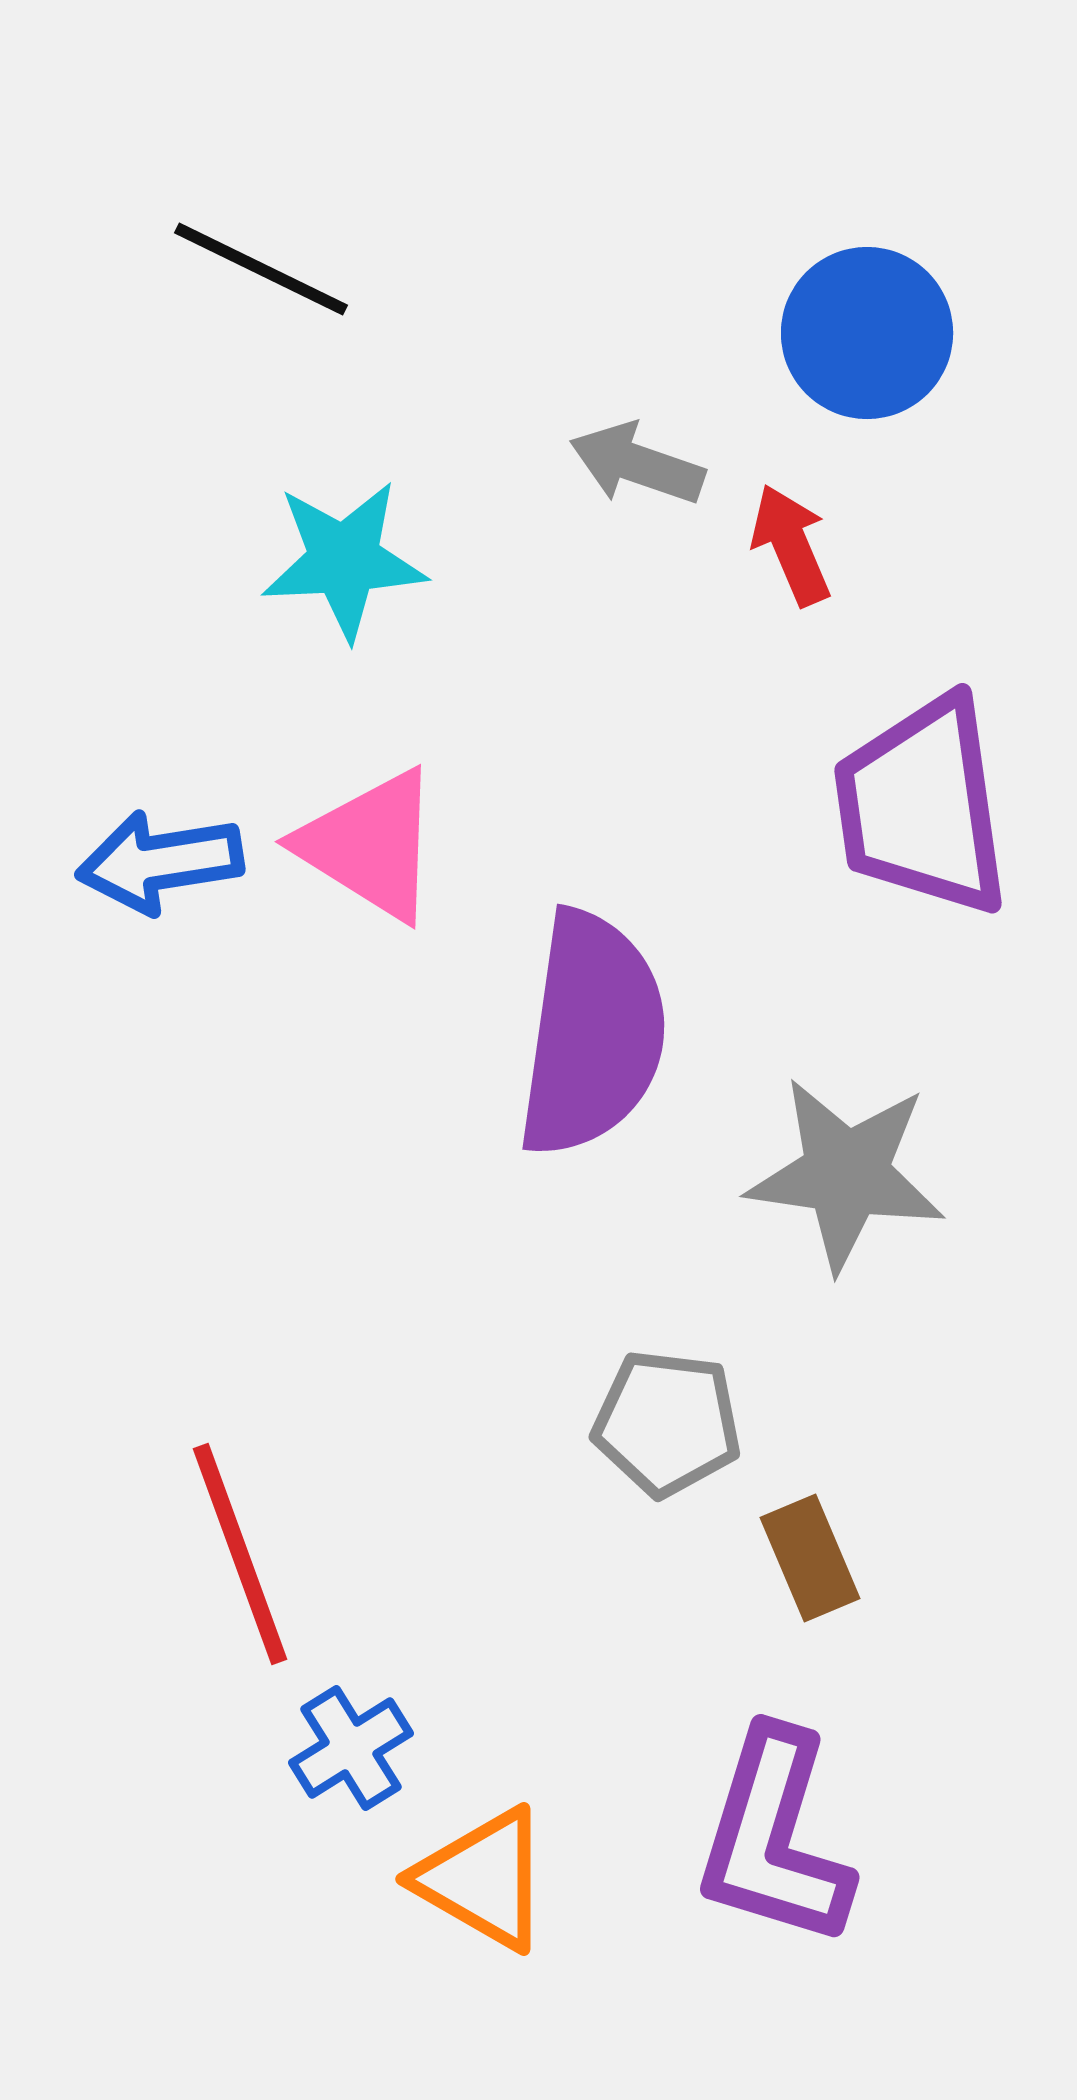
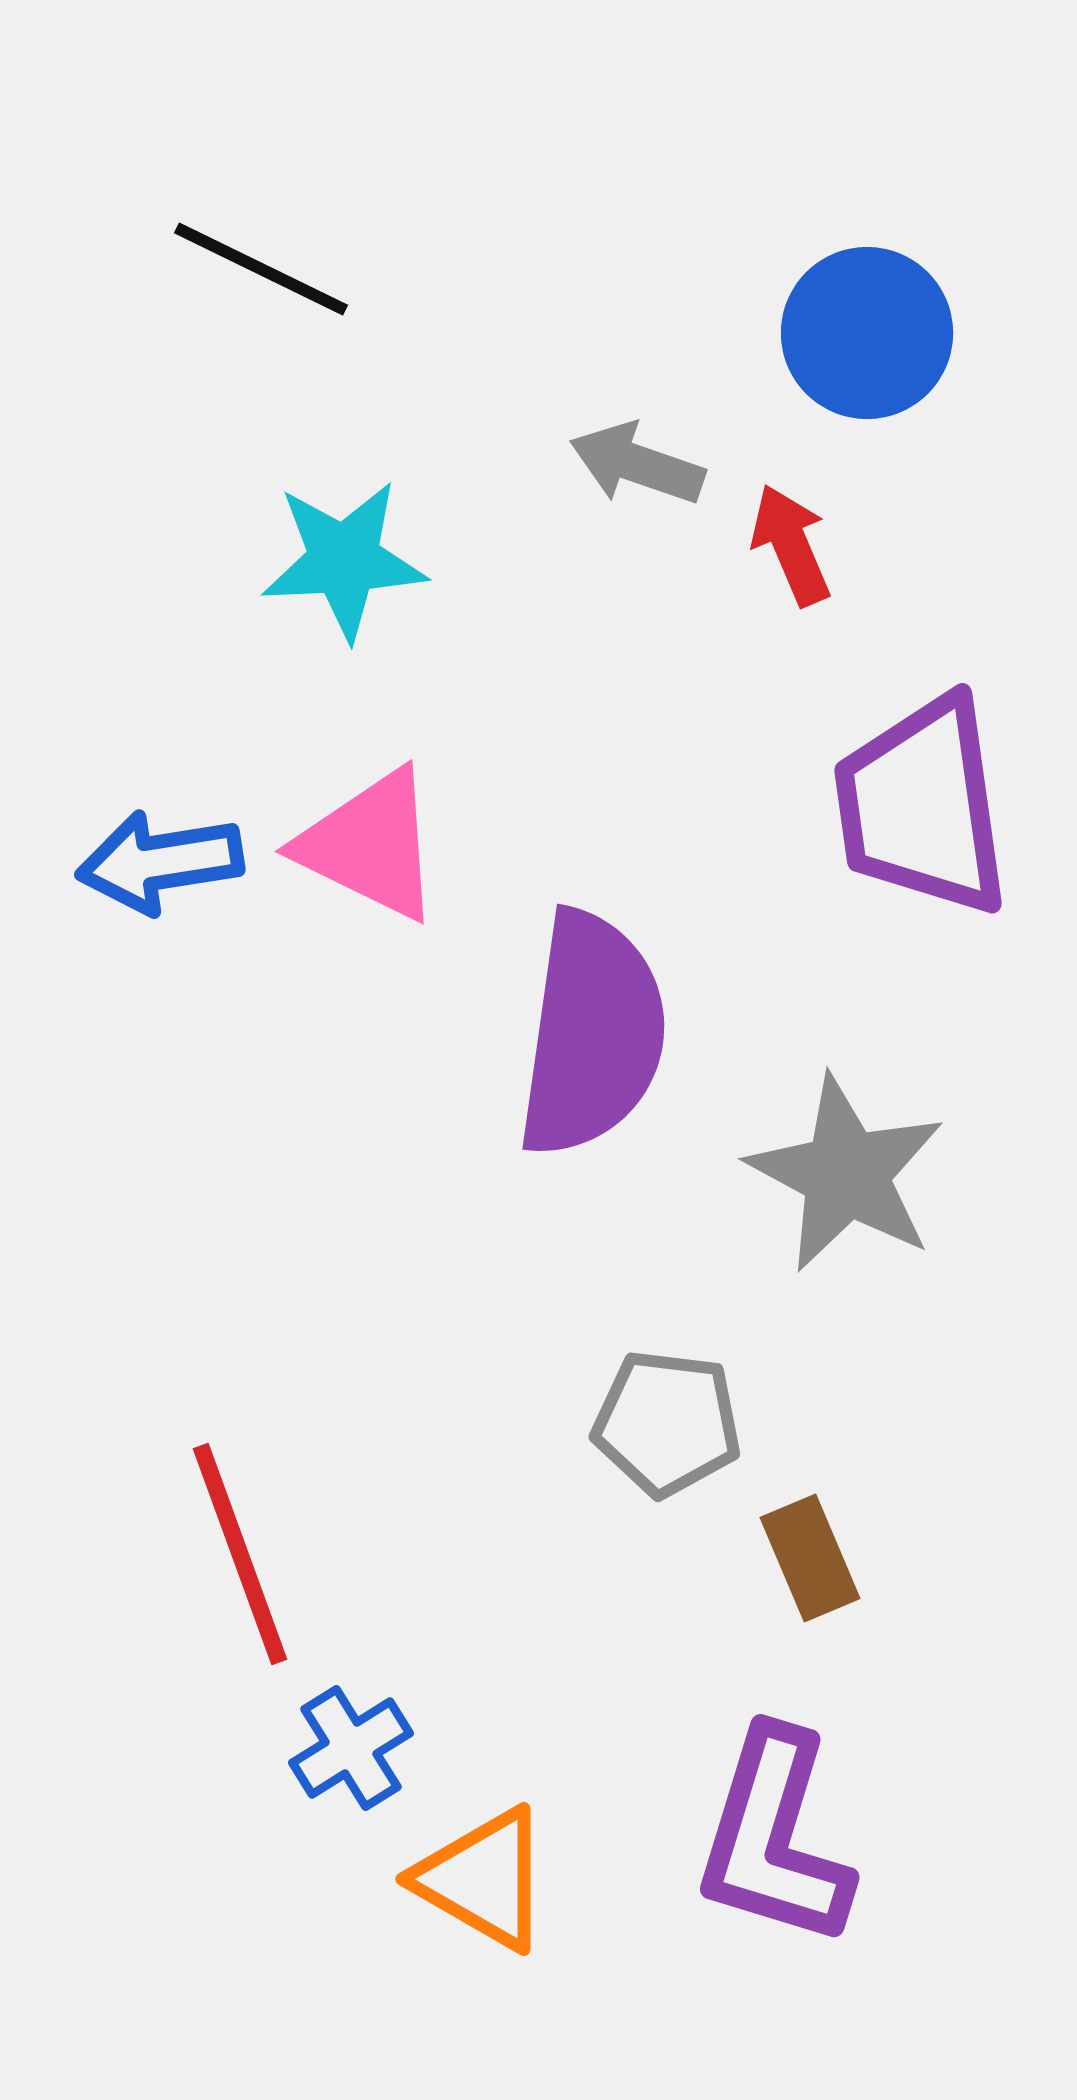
pink triangle: rotated 6 degrees counterclockwise
gray star: rotated 20 degrees clockwise
